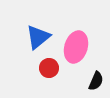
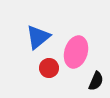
pink ellipse: moved 5 px down
